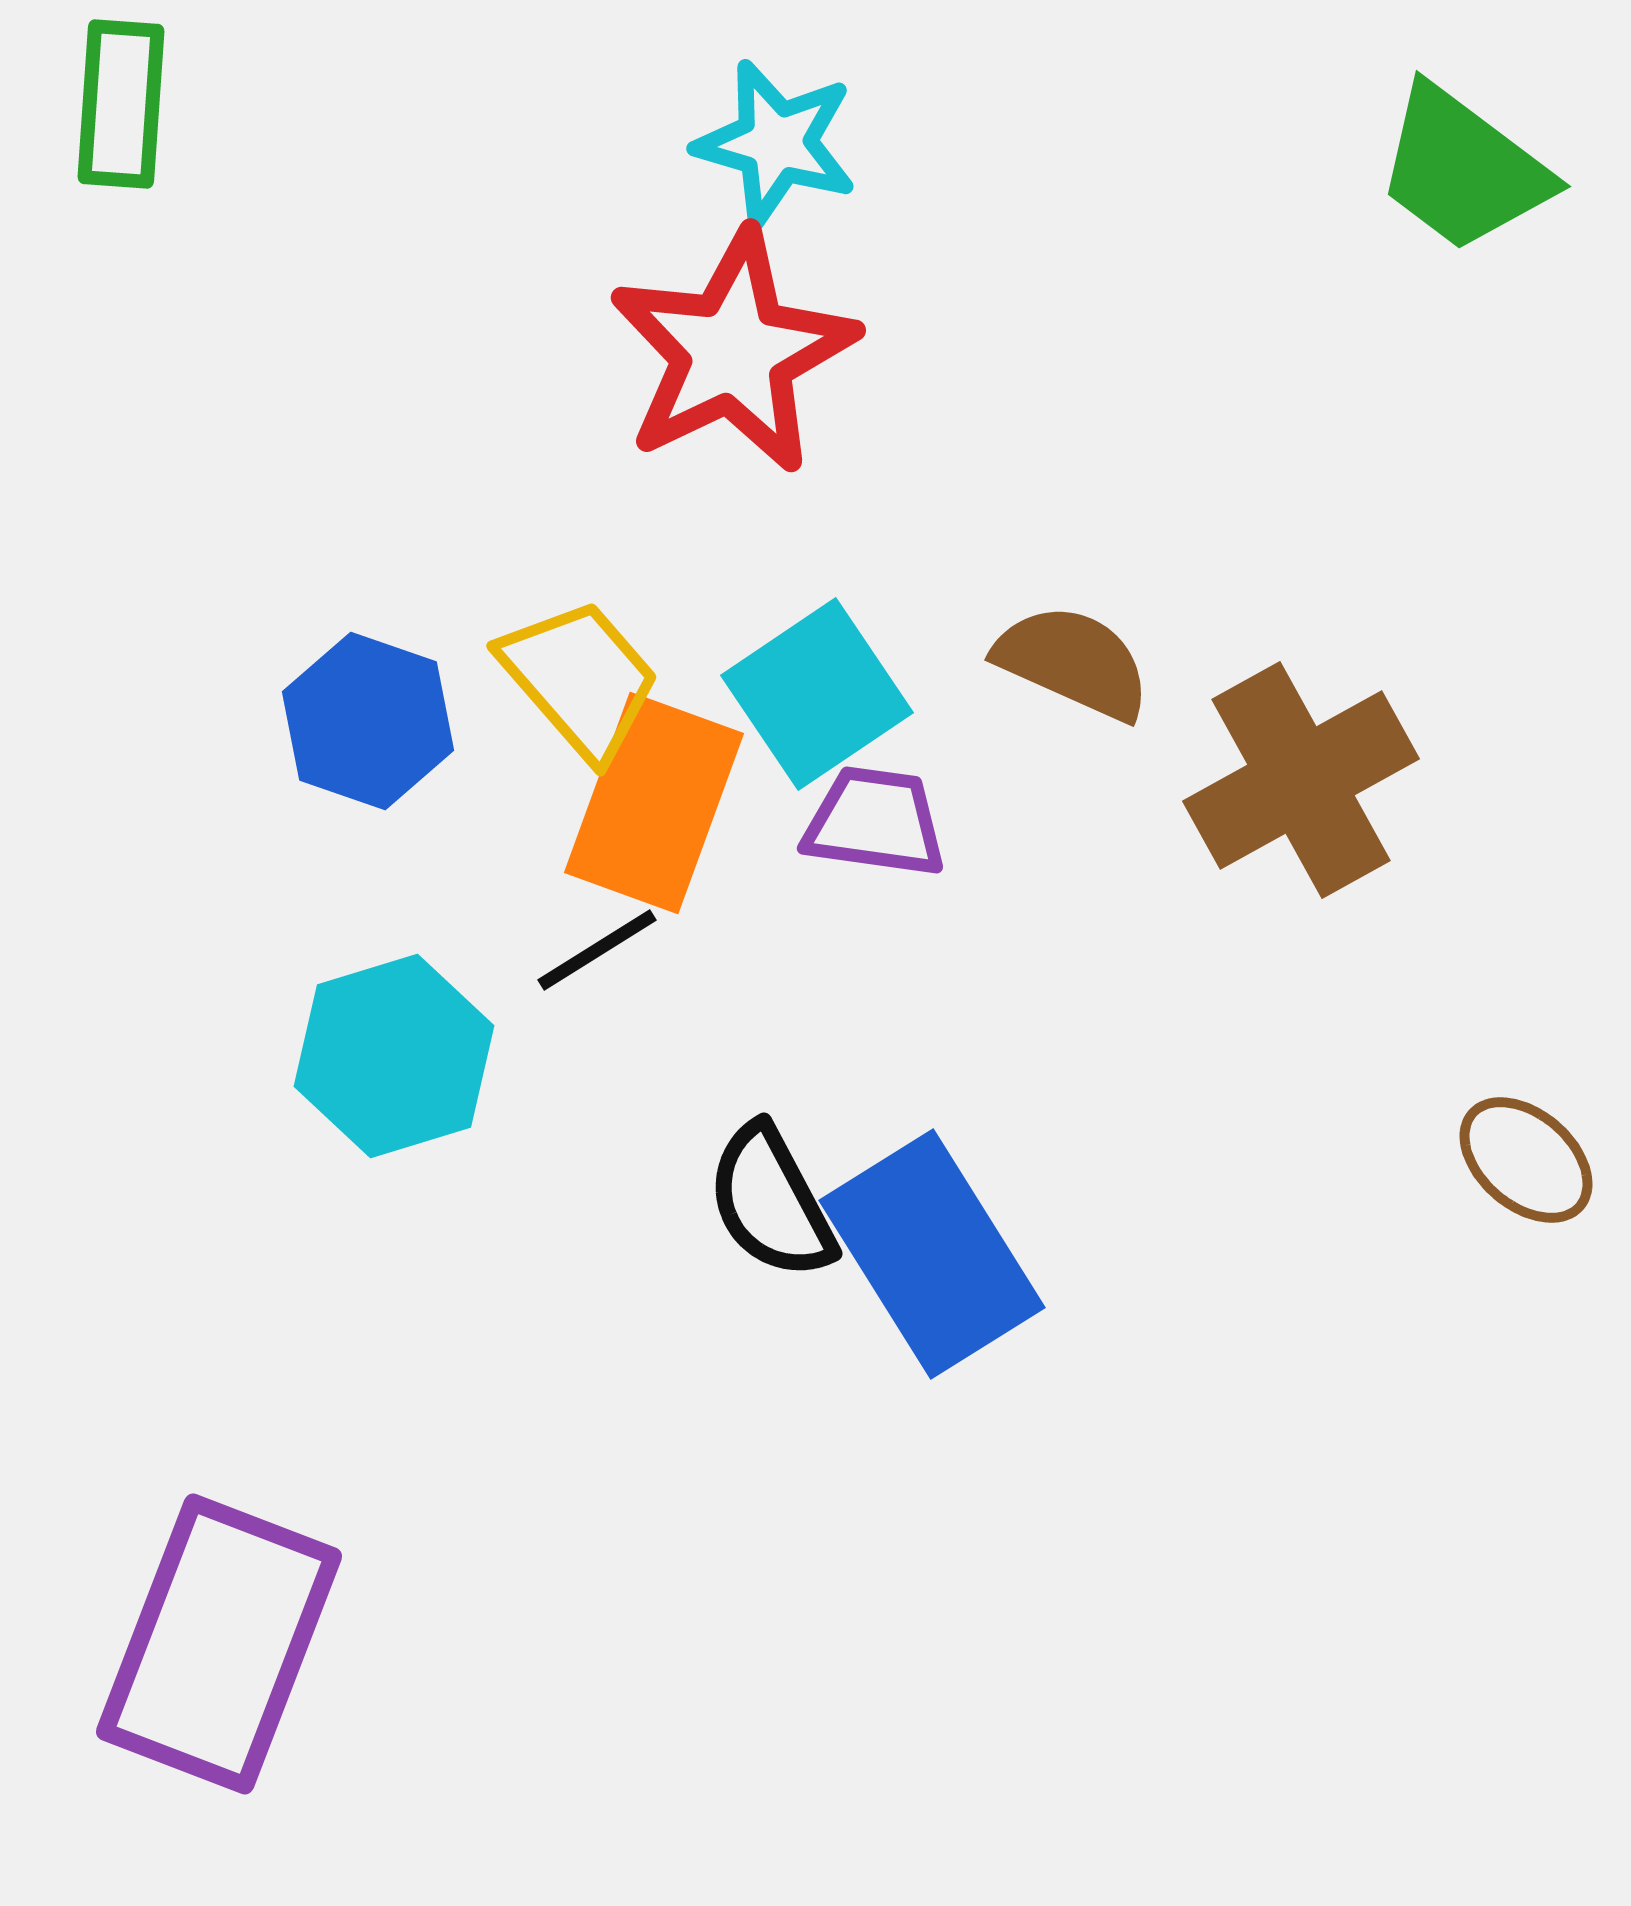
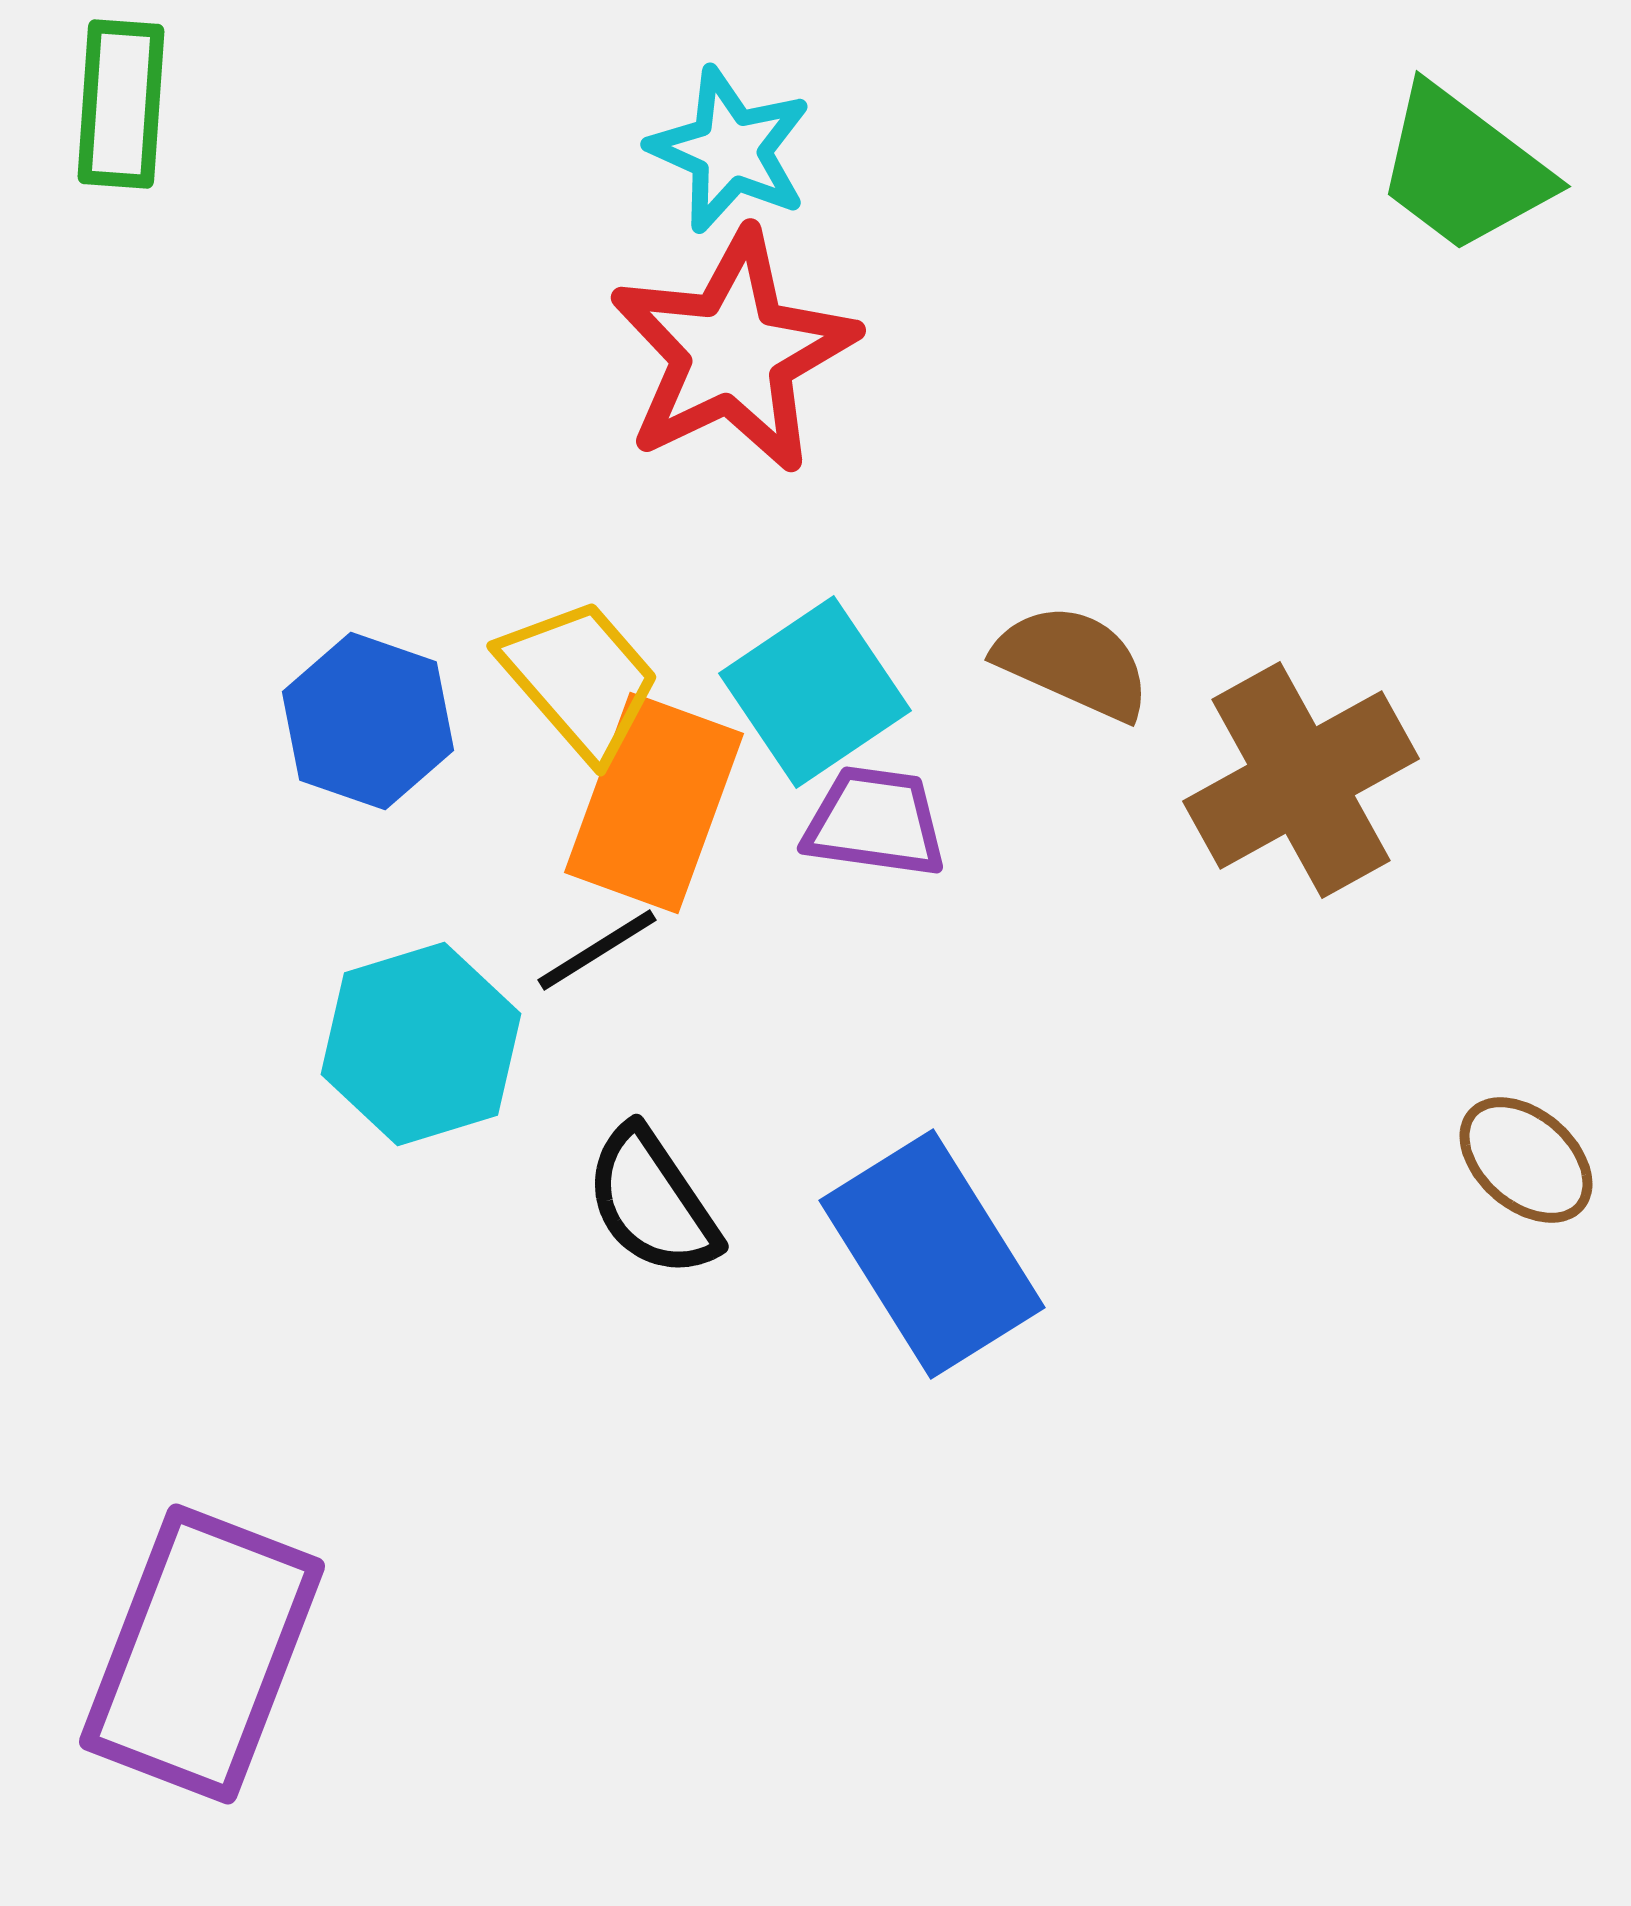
cyan star: moved 46 px left, 7 px down; rotated 8 degrees clockwise
cyan square: moved 2 px left, 2 px up
cyan hexagon: moved 27 px right, 12 px up
black semicircle: moved 119 px left; rotated 6 degrees counterclockwise
purple rectangle: moved 17 px left, 10 px down
